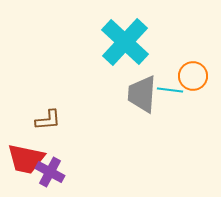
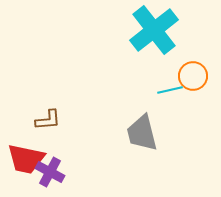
cyan cross: moved 29 px right, 12 px up; rotated 9 degrees clockwise
cyan line: rotated 20 degrees counterclockwise
gray trapezoid: moved 39 px down; rotated 18 degrees counterclockwise
